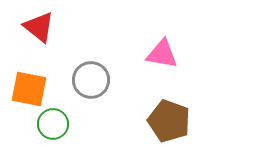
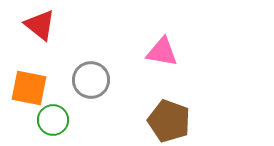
red triangle: moved 1 px right, 2 px up
pink triangle: moved 2 px up
orange square: moved 1 px up
green circle: moved 4 px up
